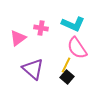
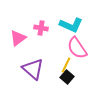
cyan L-shape: moved 2 px left, 1 px down
